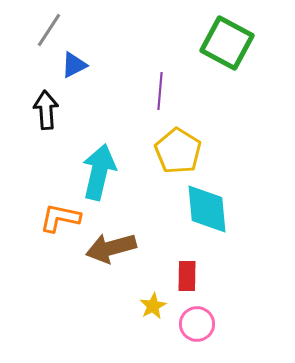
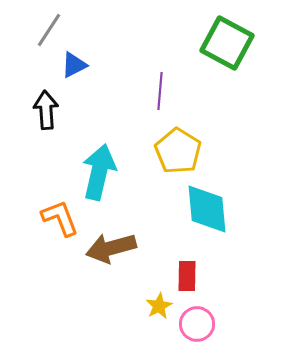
orange L-shape: rotated 57 degrees clockwise
yellow star: moved 6 px right
